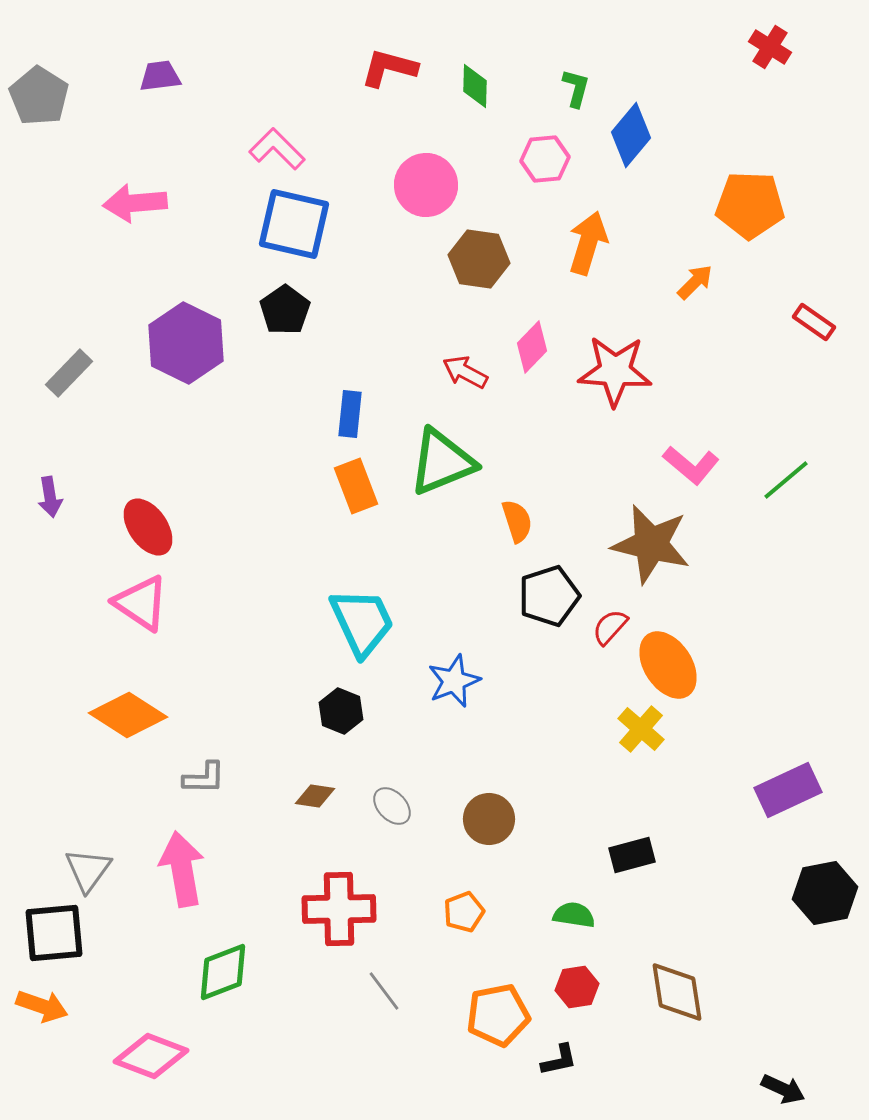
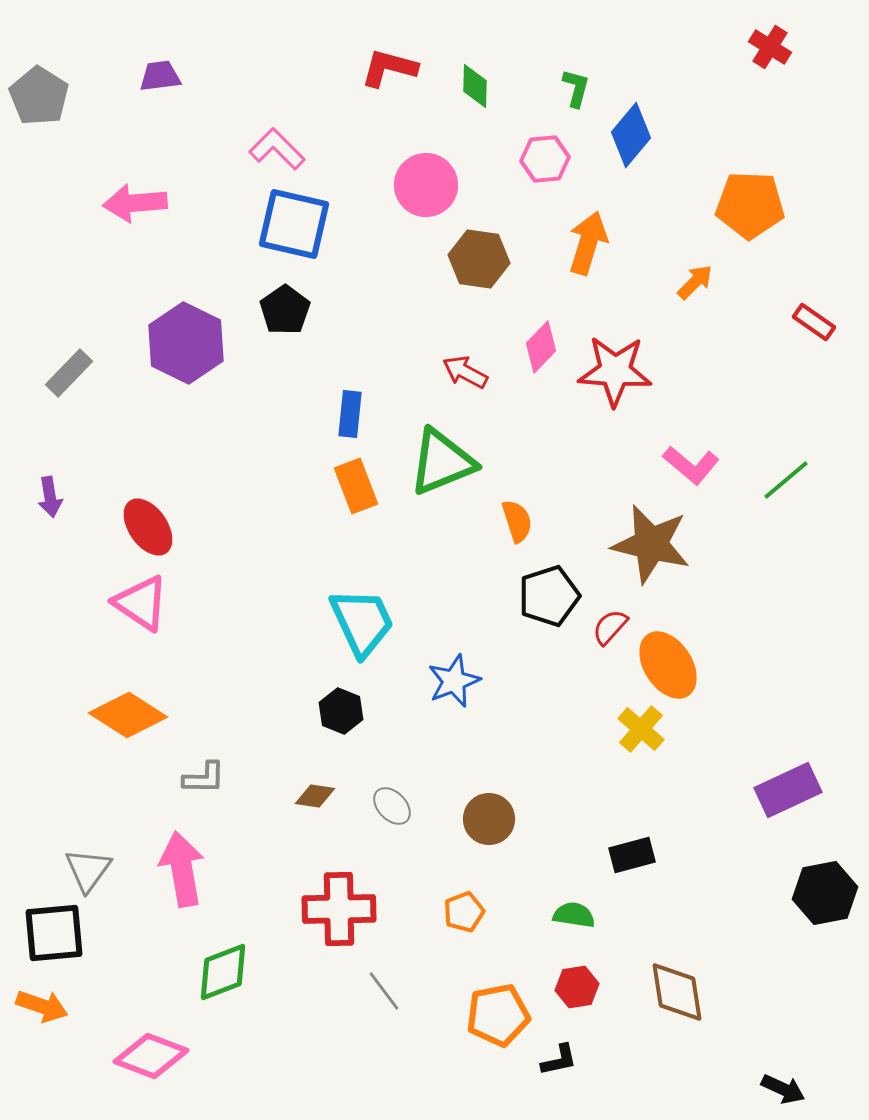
pink diamond at (532, 347): moved 9 px right
